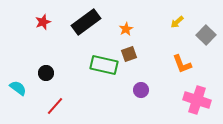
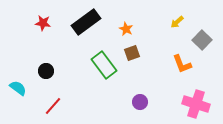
red star: moved 1 px down; rotated 28 degrees clockwise
orange star: rotated 16 degrees counterclockwise
gray square: moved 4 px left, 5 px down
brown square: moved 3 px right, 1 px up
green rectangle: rotated 40 degrees clockwise
black circle: moved 2 px up
purple circle: moved 1 px left, 12 px down
pink cross: moved 1 px left, 4 px down
red line: moved 2 px left
